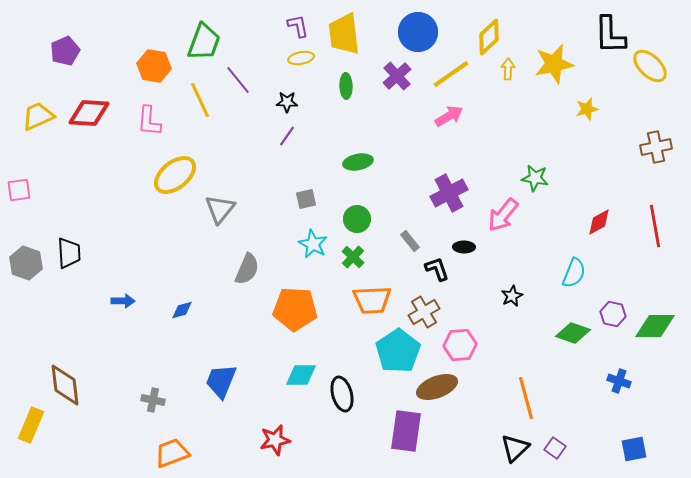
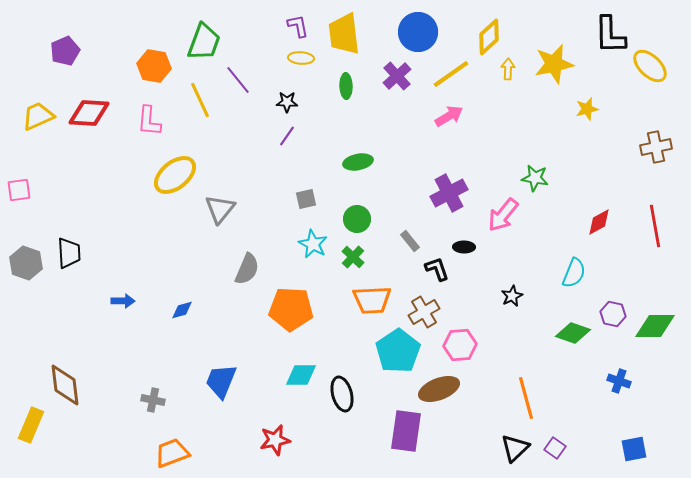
yellow ellipse at (301, 58): rotated 15 degrees clockwise
orange pentagon at (295, 309): moved 4 px left
brown ellipse at (437, 387): moved 2 px right, 2 px down
